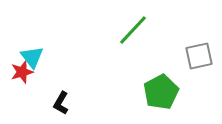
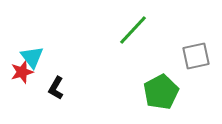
gray square: moved 3 px left
black L-shape: moved 5 px left, 15 px up
